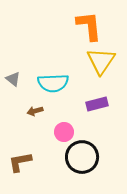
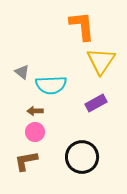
orange L-shape: moved 7 px left
gray triangle: moved 9 px right, 7 px up
cyan semicircle: moved 2 px left, 2 px down
purple rectangle: moved 1 px left, 1 px up; rotated 15 degrees counterclockwise
brown arrow: rotated 14 degrees clockwise
pink circle: moved 29 px left
brown L-shape: moved 6 px right, 1 px up
